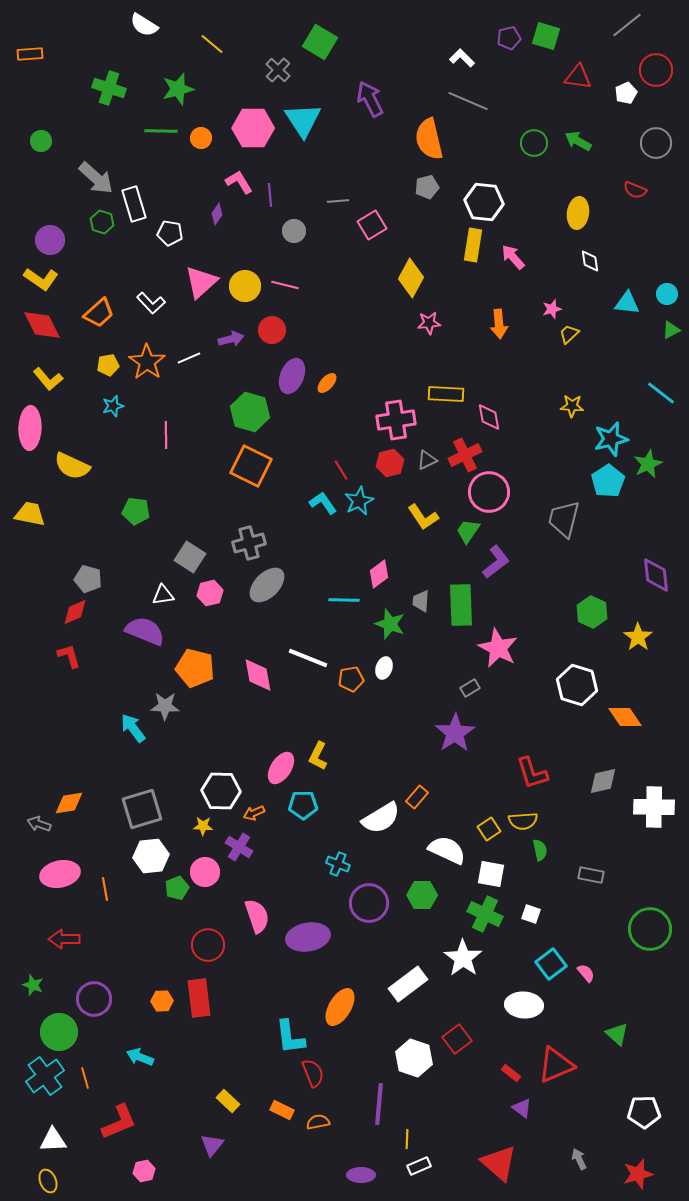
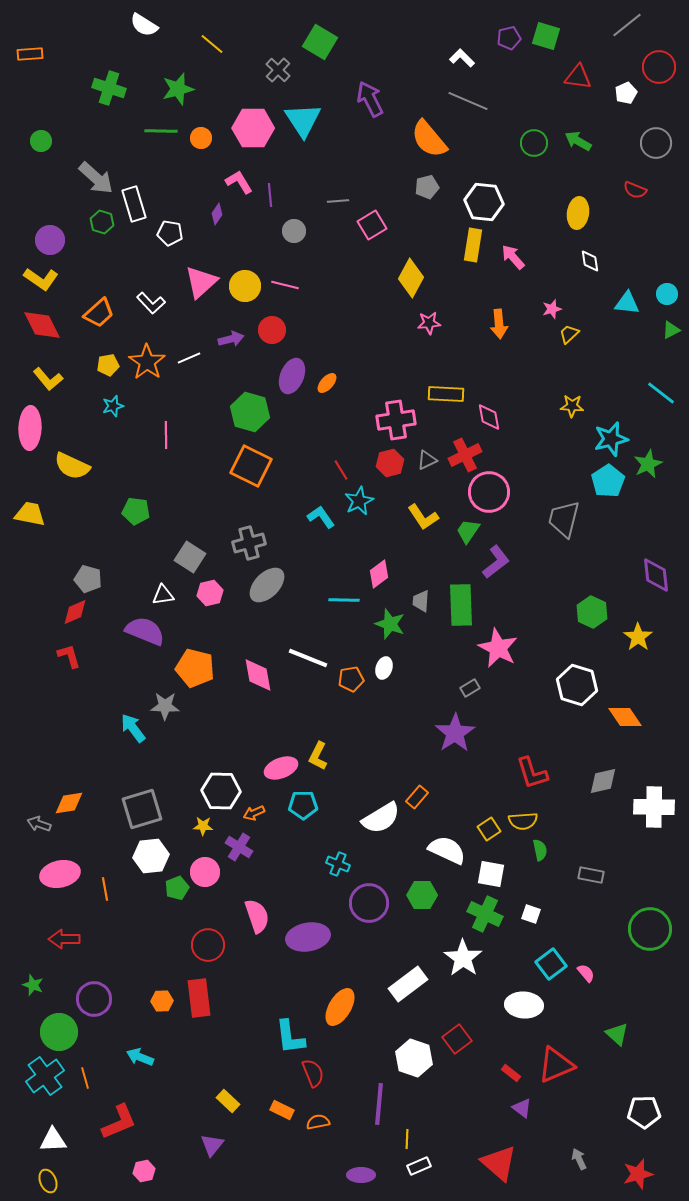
red circle at (656, 70): moved 3 px right, 3 px up
orange semicircle at (429, 139): rotated 27 degrees counterclockwise
cyan L-shape at (323, 503): moved 2 px left, 14 px down
pink ellipse at (281, 768): rotated 36 degrees clockwise
